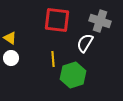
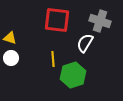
yellow triangle: rotated 16 degrees counterclockwise
